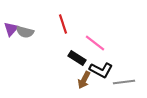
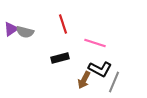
purple triangle: rotated 14 degrees clockwise
pink line: rotated 20 degrees counterclockwise
black rectangle: moved 17 px left; rotated 48 degrees counterclockwise
black L-shape: moved 1 px left, 1 px up
gray line: moved 10 px left; rotated 60 degrees counterclockwise
